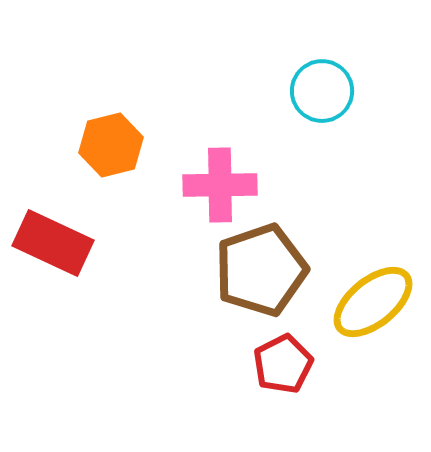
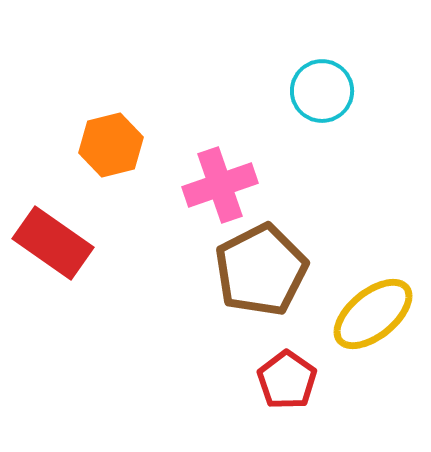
pink cross: rotated 18 degrees counterclockwise
red rectangle: rotated 10 degrees clockwise
brown pentagon: rotated 8 degrees counterclockwise
yellow ellipse: moved 12 px down
red pentagon: moved 4 px right, 16 px down; rotated 10 degrees counterclockwise
